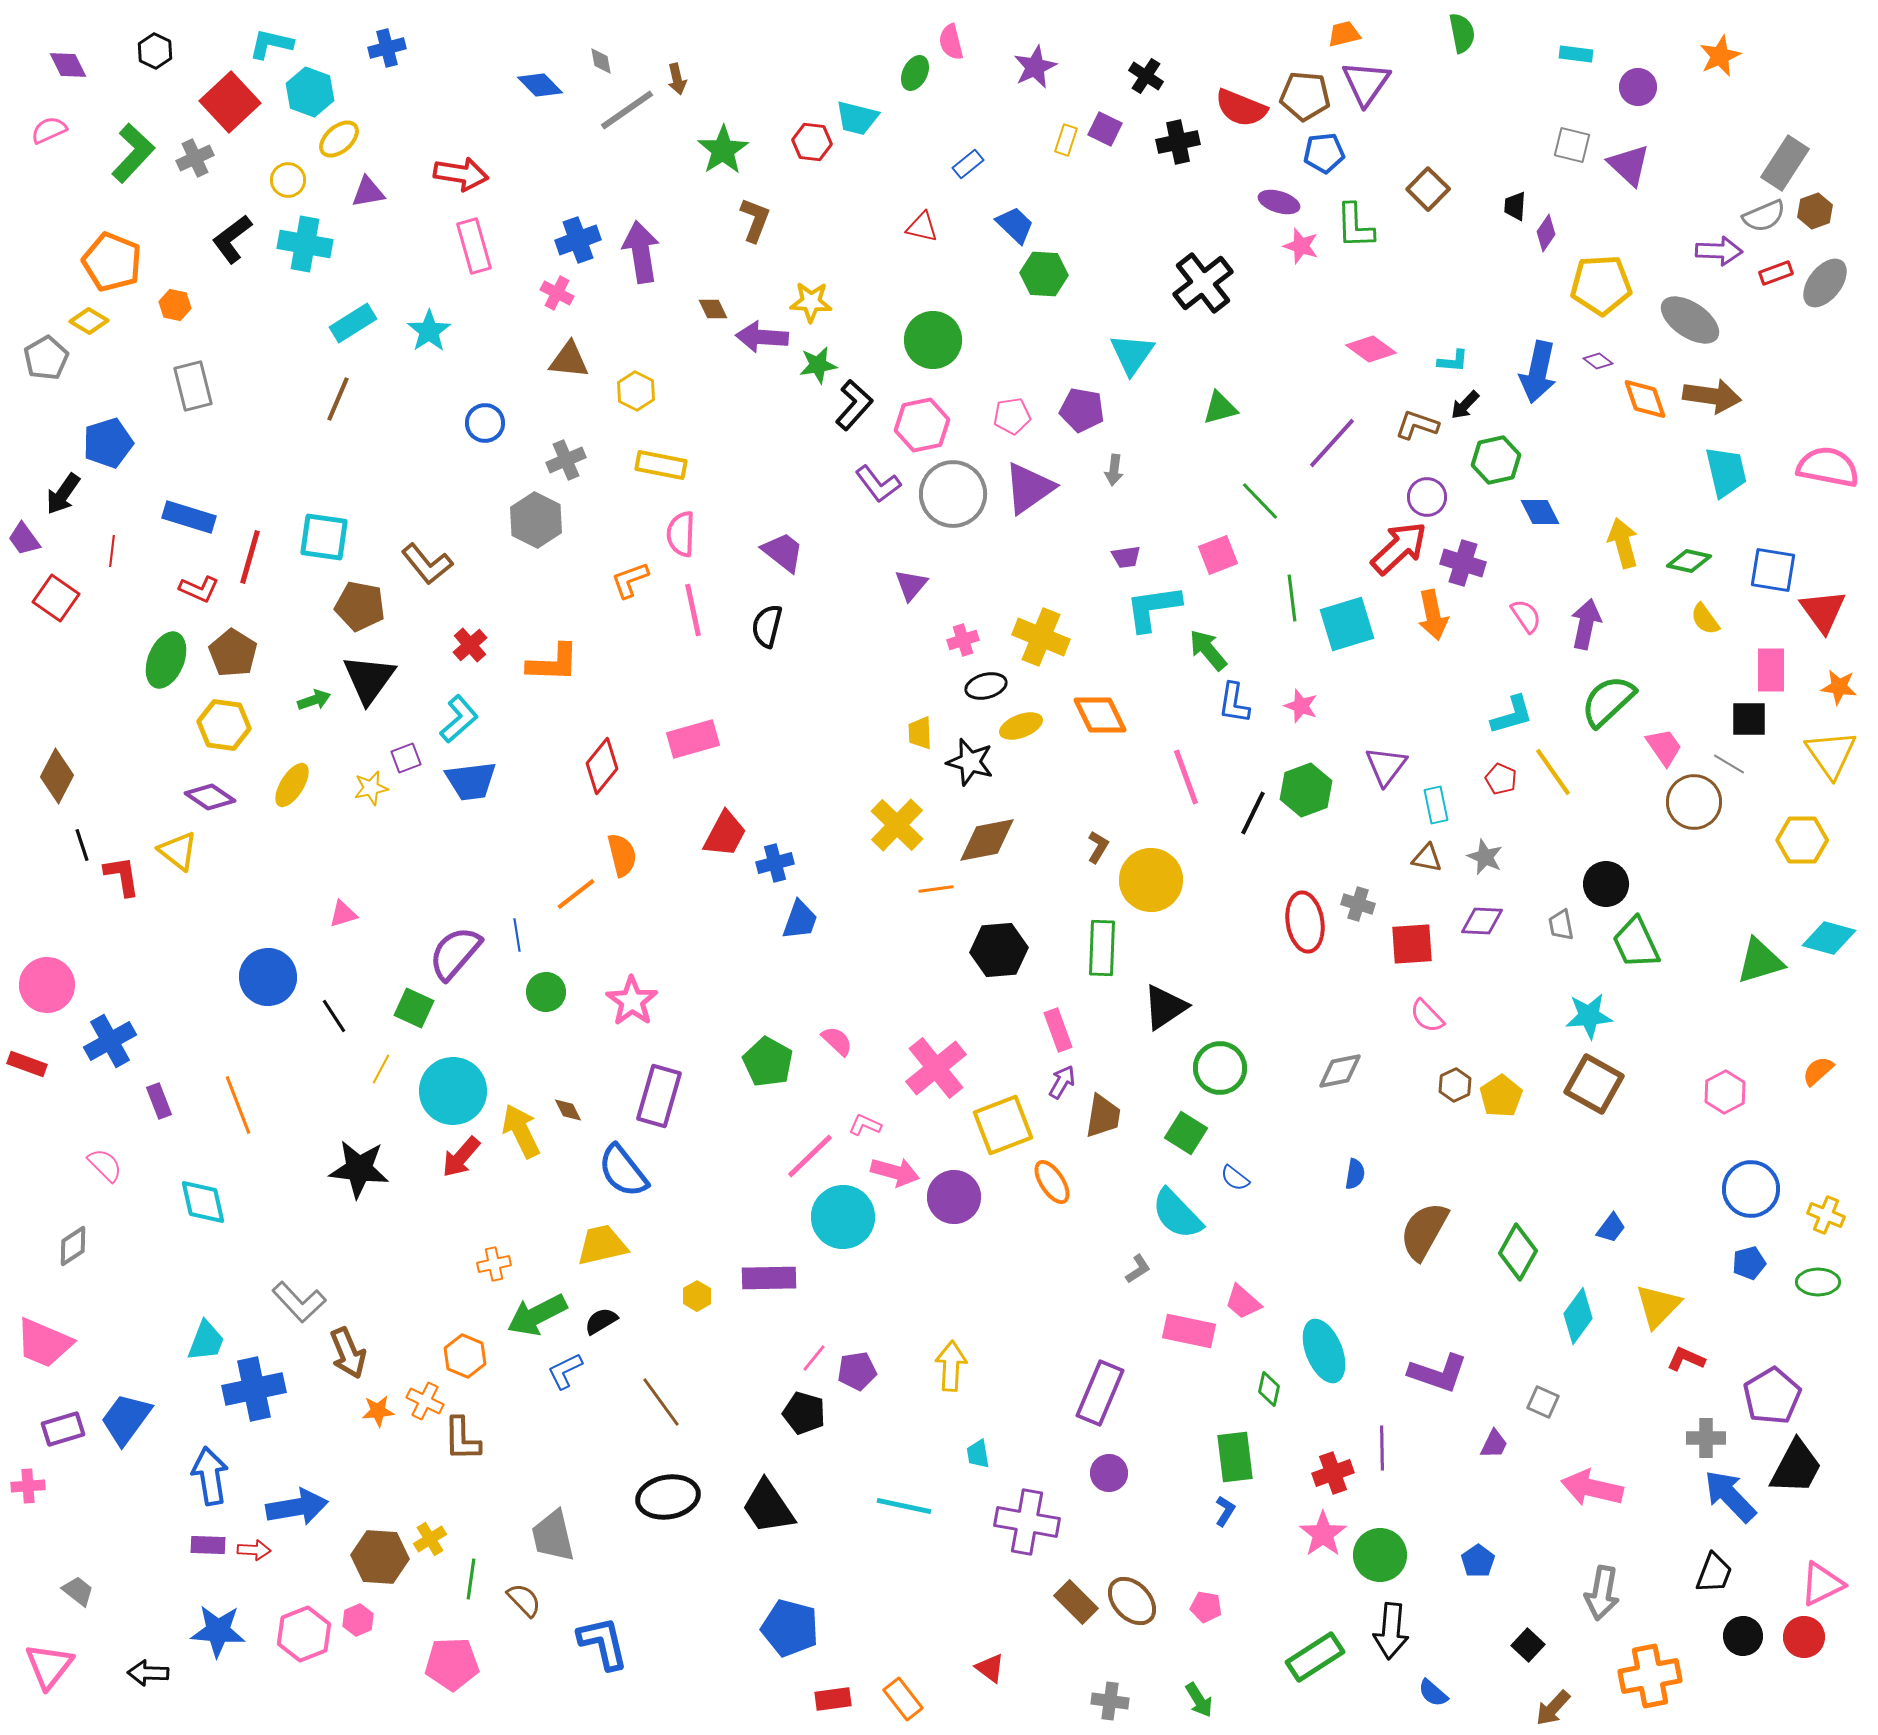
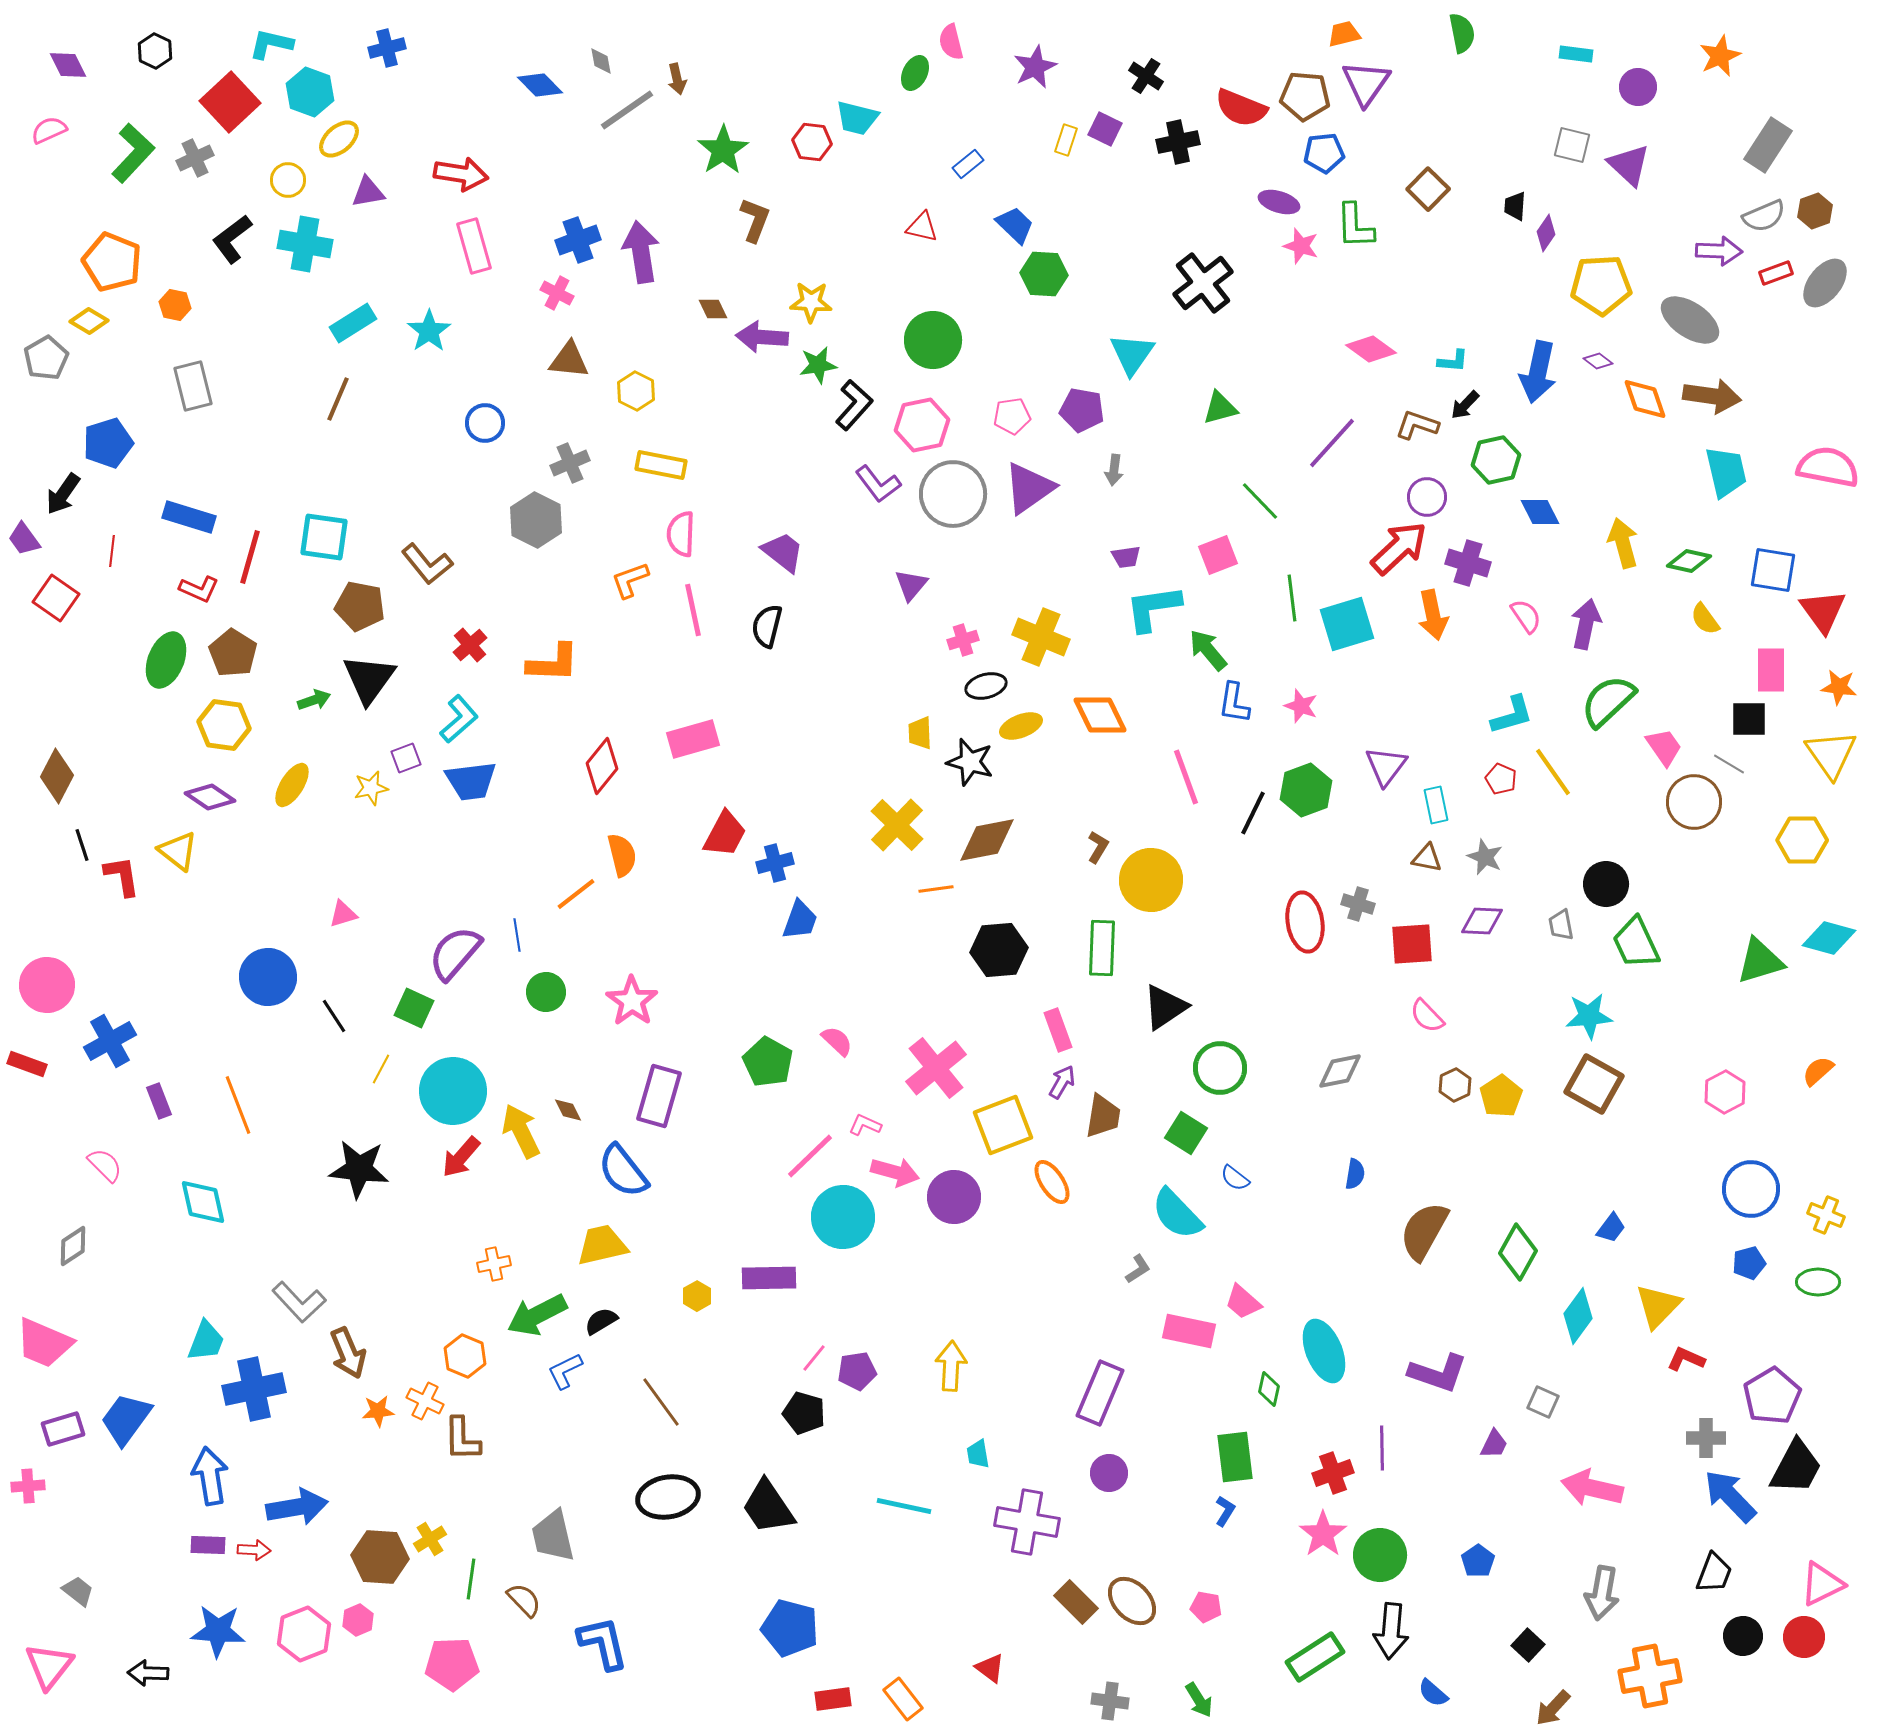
gray rectangle at (1785, 163): moved 17 px left, 18 px up
gray cross at (566, 460): moved 4 px right, 3 px down
purple cross at (1463, 563): moved 5 px right
